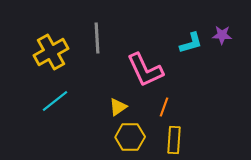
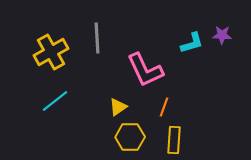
cyan L-shape: moved 1 px right
